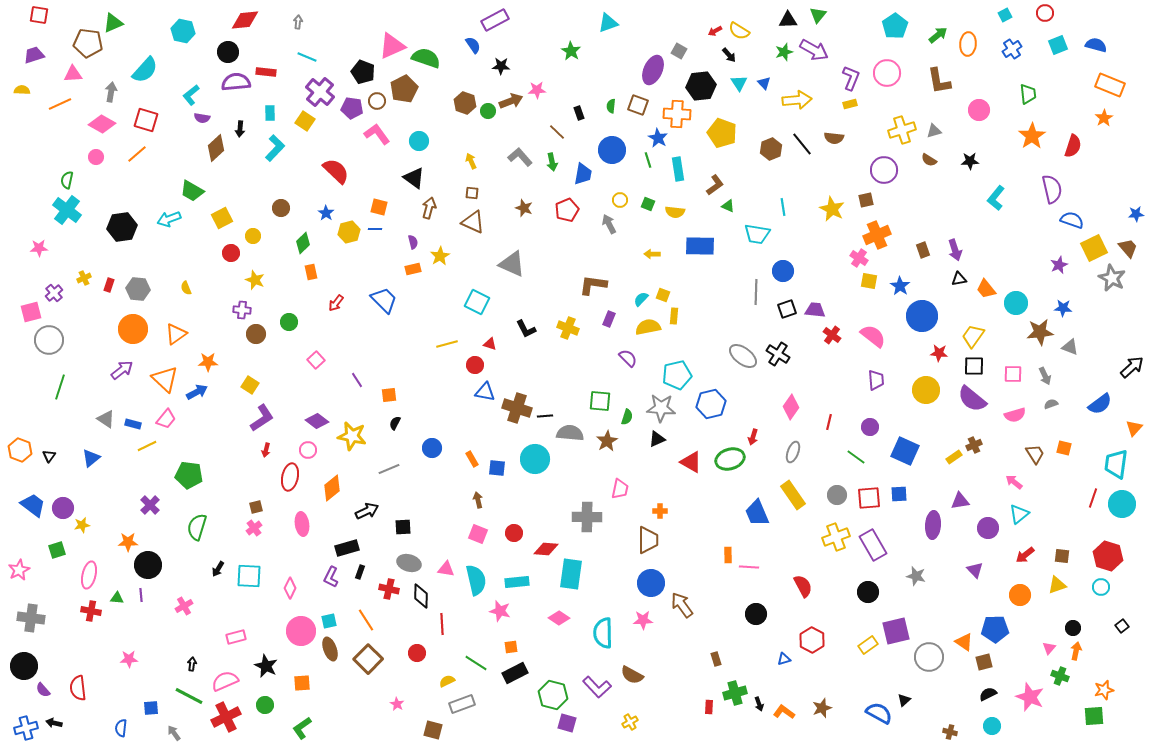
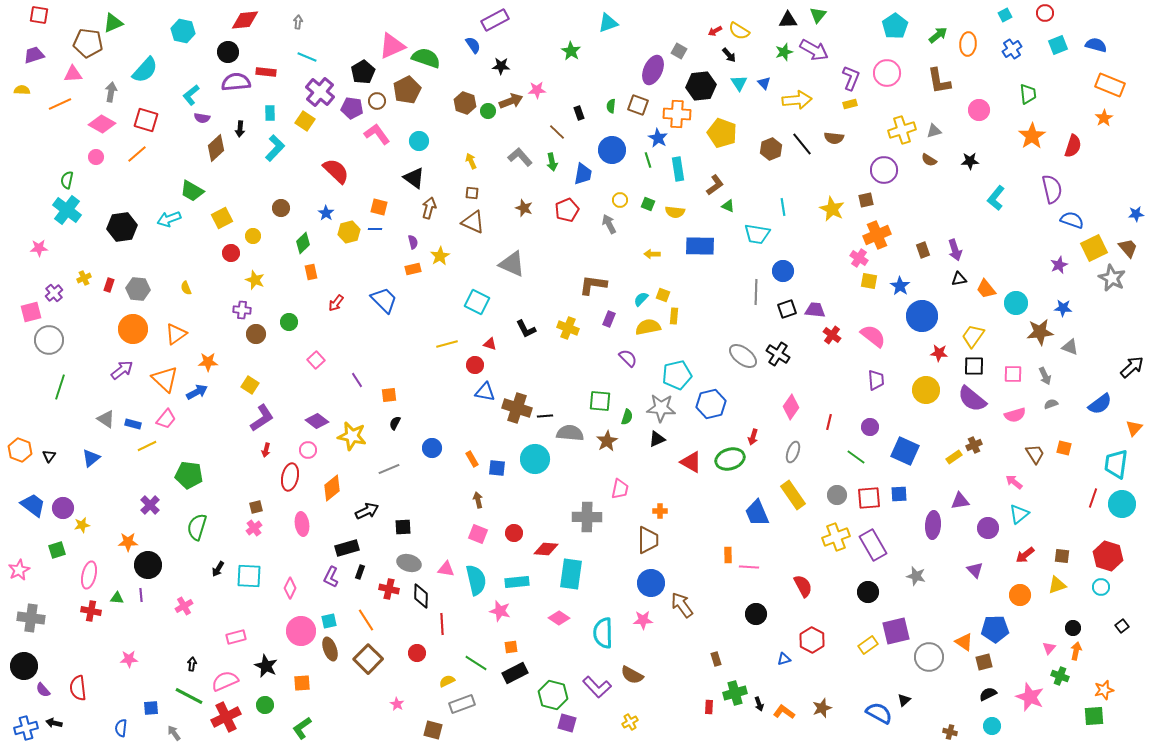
black pentagon at (363, 72): rotated 20 degrees clockwise
brown pentagon at (404, 89): moved 3 px right, 1 px down
